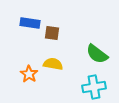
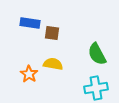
green semicircle: rotated 25 degrees clockwise
cyan cross: moved 2 px right, 1 px down
